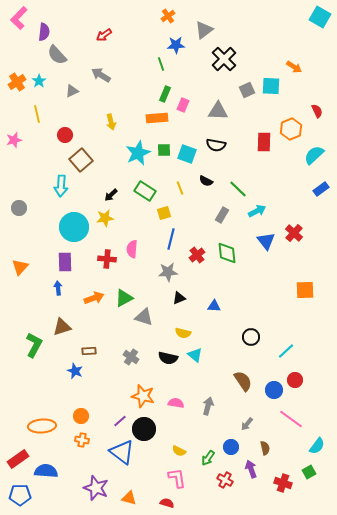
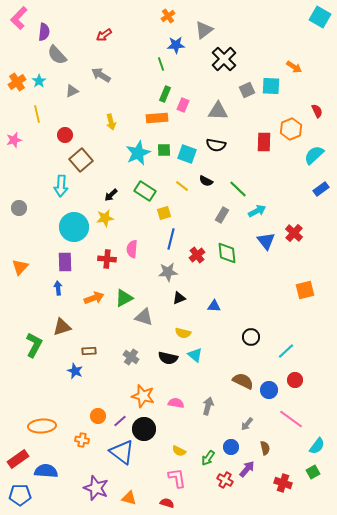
yellow line at (180, 188): moved 2 px right, 2 px up; rotated 32 degrees counterclockwise
orange square at (305, 290): rotated 12 degrees counterclockwise
brown semicircle at (243, 381): rotated 30 degrees counterclockwise
blue circle at (274, 390): moved 5 px left
orange circle at (81, 416): moved 17 px right
purple arrow at (251, 469): moved 4 px left; rotated 60 degrees clockwise
green square at (309, 472): moved 4 px right
